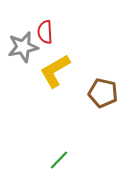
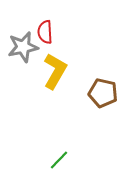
yellow L-shape: rotated 150 degrees clockwise
